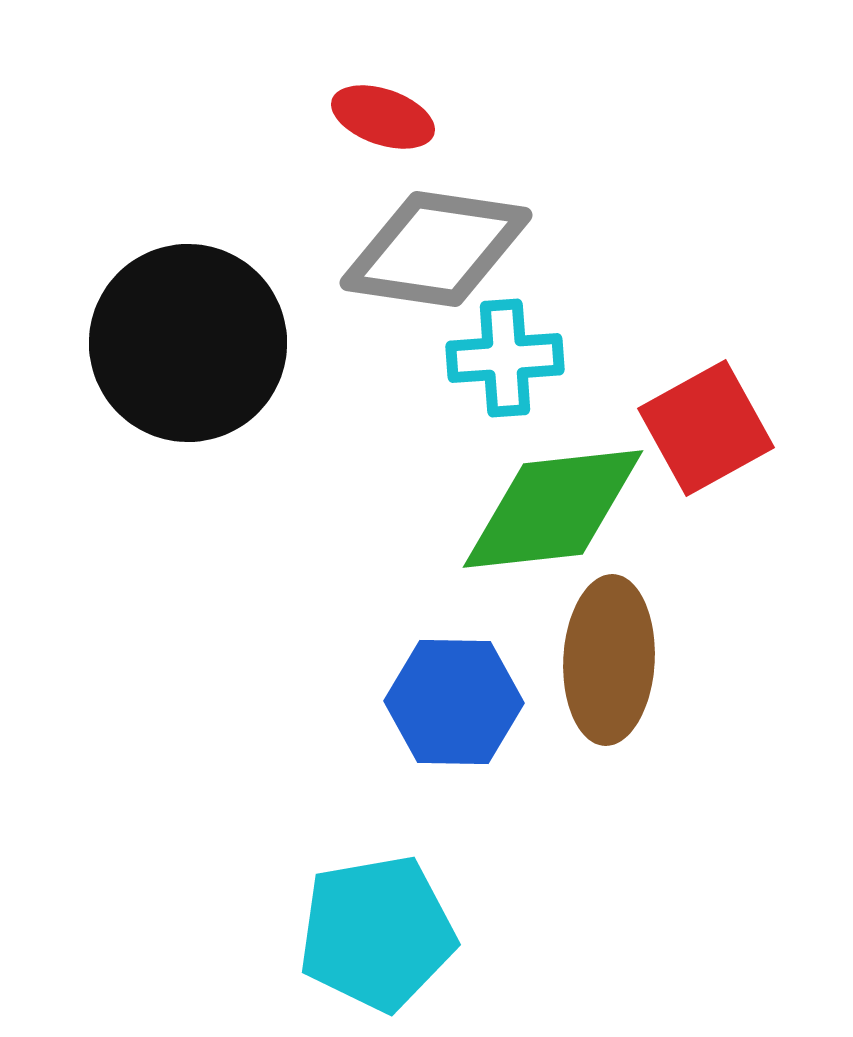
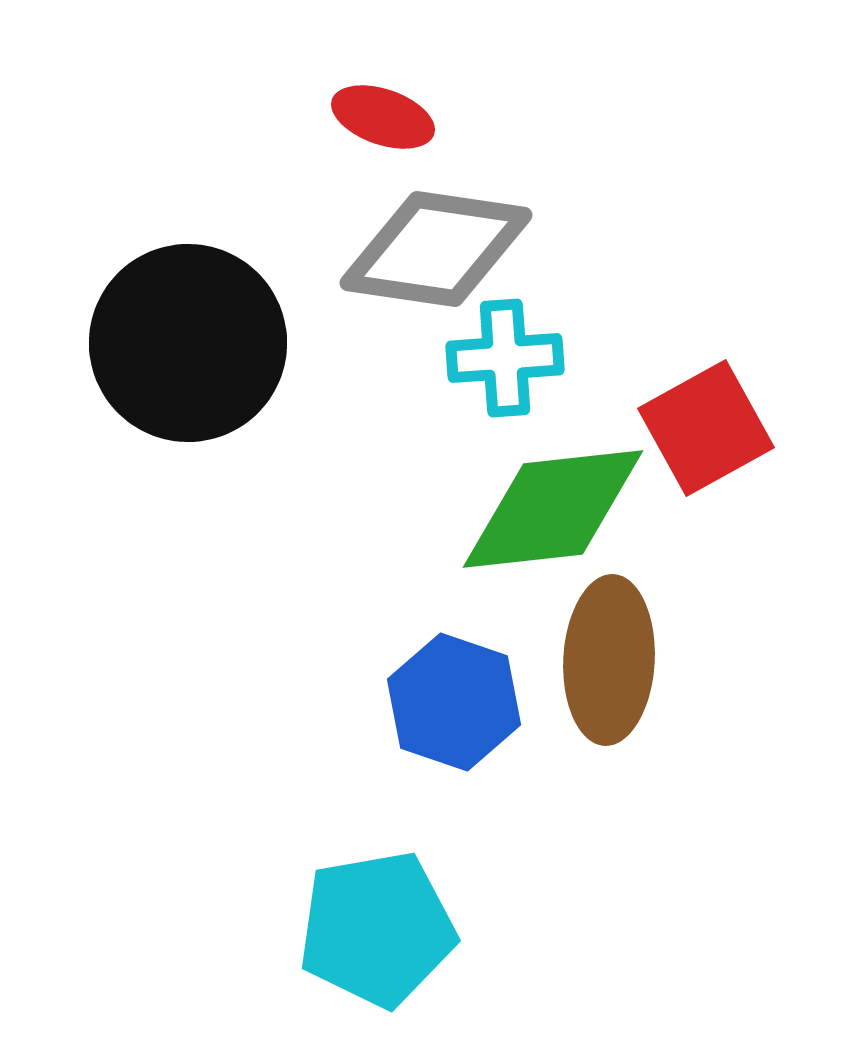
blue hexagon: rotated 18 degrees clockwise
cyan pentagon: moved 4 px up
